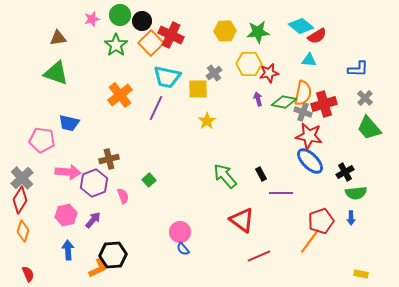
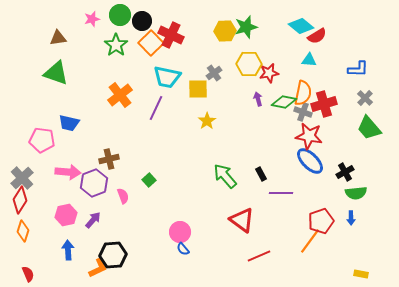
green star at (258, 32): moved 12 px left, 5 px up; rotated 10 degrees counterclockwise
